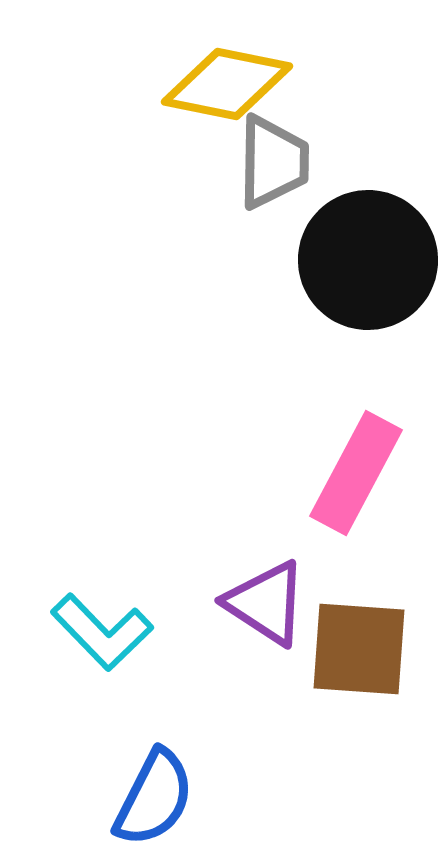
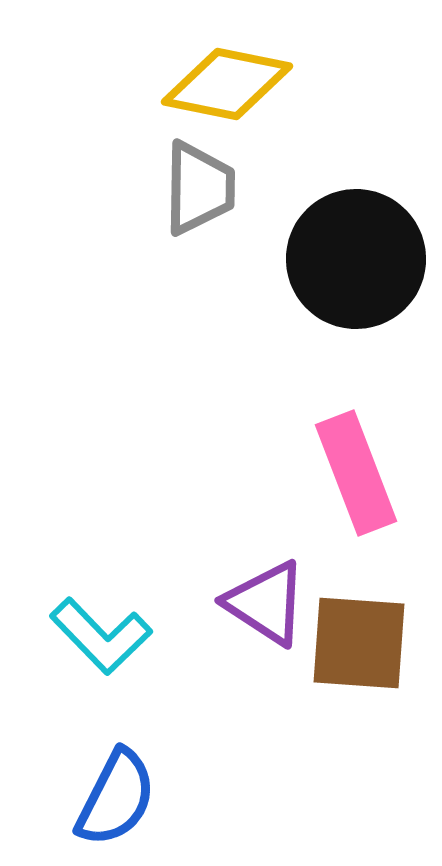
gray trapezoid: moved 74 px left, 26 px down
black circle: moved 12 px left, 1 px up
pink rectangle: rotated 49 degrees counterclockwise
cyan L-shape: moved 1 px left, 4 px down
brown square: moved 6 px up
blue semicircle: moved 38 px left
